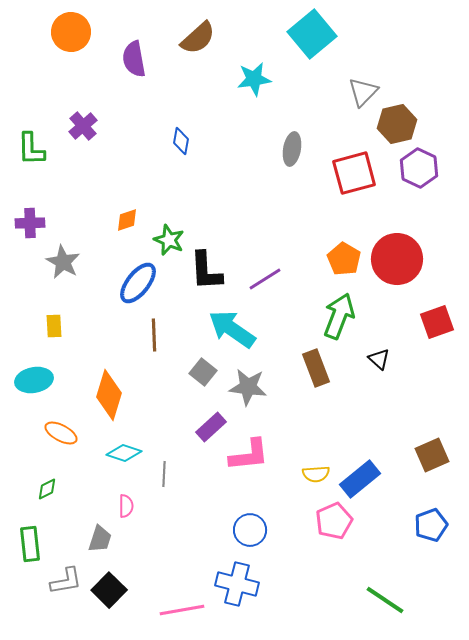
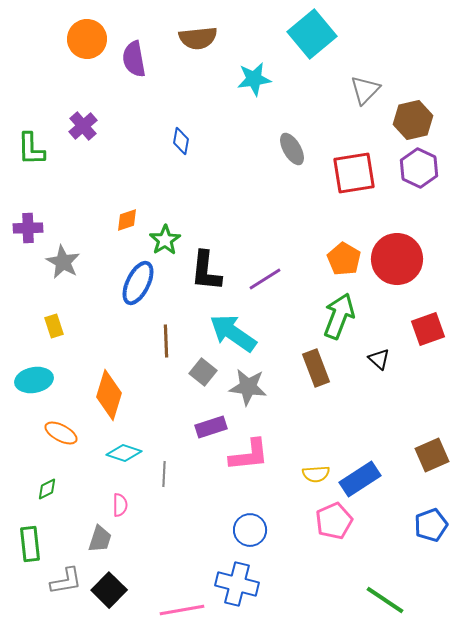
orange circle at (71, 32): moved 16 px right, 7 px down
brown semicircle at (198, 38): rotated 36 degrees clockwise
gray triangle at (363, 92): moved 2 px right, 2 px up
brown hexagon at (397, 124): moved 16 px right, 4 px up
gray ellipse at (292, 149): rotated 40 degrees counterclockwise
red square at (354, 173): rotated 6 degrees clockwise
purple cross at (30, 223): moved 2 px left, 5 px down
green star at (169, 240): moved 4 px left; rotated 16 degrees clockwise
black L-shape at (206, 271): rotated 9 degrees clockwise
blue ellipse at (138, 283): rotated 12 degrees counterclockwise
red square at (437, 322): moved 9 px left, 7 px down
yellow rectangle at (54, 326): rotated 15 degrees counterclockwise
cyan arrow at (232, 329): moved 1 px right, 4 px down
brown line at (154, 335): moved 12 px right, 6 px down
purple rectangle at (211, 427): rotated 24 degrees clockwise
blue rectangle at (360, 479): rotated 6 degrees clockwise
pink semicircle at (126, 506): moved 6 px left, 1 px up
